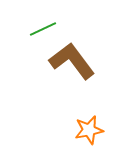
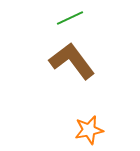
green line: moved 27 px right, 11 px up
